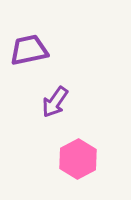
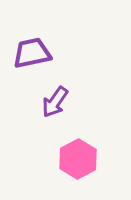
purple trapezoid: moved 3 px right, 3 px down
